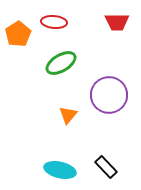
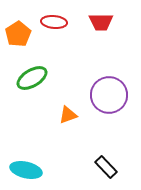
red trapezoid: moved 16 px left
green ellipse: moved 29 px left, 15 px down
orange triangle: rotated 30 degrees clockwise
cyan ellipse: moved 34 px left
